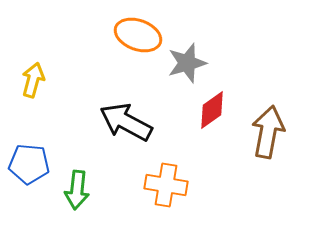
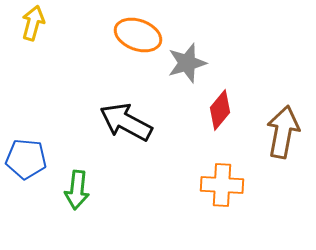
yellow arrow: moved 57 px up
red diamond: moved 8 px right; rotated 15 degrees counterclockwise
brown arrow: moved 15 px right
blue pentagon: moved 3 px left, 5 px up
orange cross: moved 56 px right; rotated 6 degrees counterclockwise
